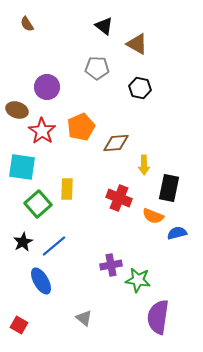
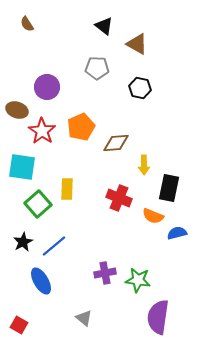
purple cross: moved 6 px left, 8 px down
